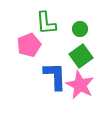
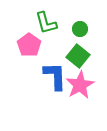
green L-shape: rotated 10 degrees counterclockwise
pink pentagon: rotated 15 degrees counterclockwise
green square: moved 3 px left; rotated 15 degrees counterclockwise
pink star: rotated 16 degrees clockwise
